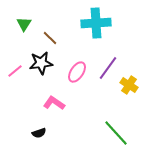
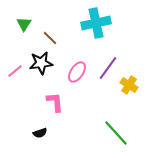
cyan cross: rotated 8 degrees counterclockwise
pink L-shape: moved 1 px right, 1 px up; rotated 50 degrees clockwise
black semicircle: moved 1 px right
